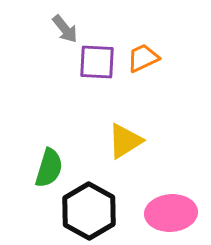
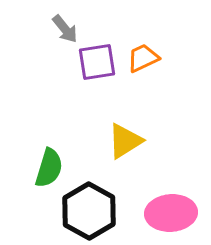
purple square: rotated 12 degrees counterclockwise
